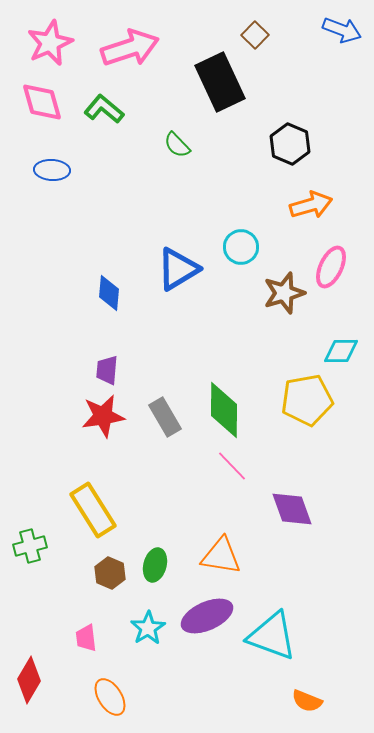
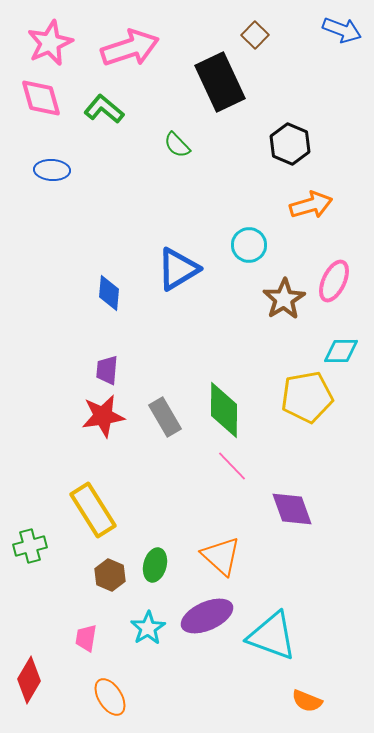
pink diamond: moved 1 px left, 4 px up
cyan circle: moved 8 px right, 2 px up
pink ellipse: moved 3 px right, 14 px down
brown star: moved 6 px down; rotated 15 degrees counterclockwise
yellow pentagon: moved 3 px up
orange triangle: rotated 33 degrees clockwise
brown hexagon: moved 2 px down
pink trapezoid: rotated 16 degrees clockwise
